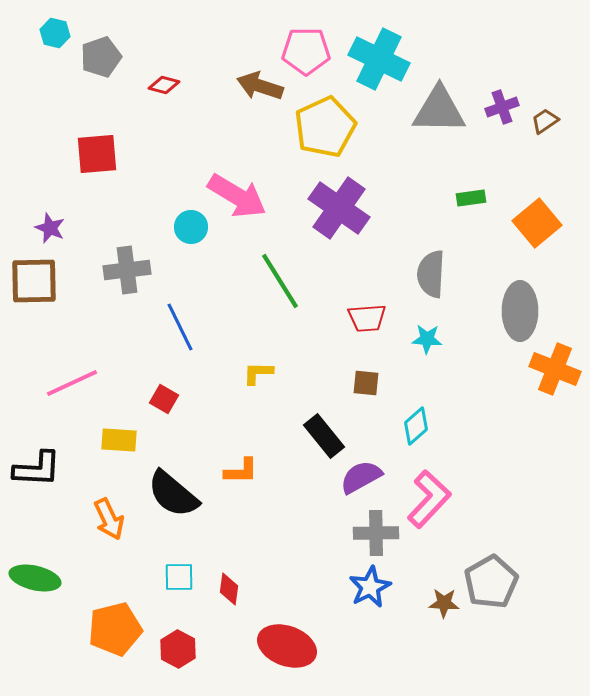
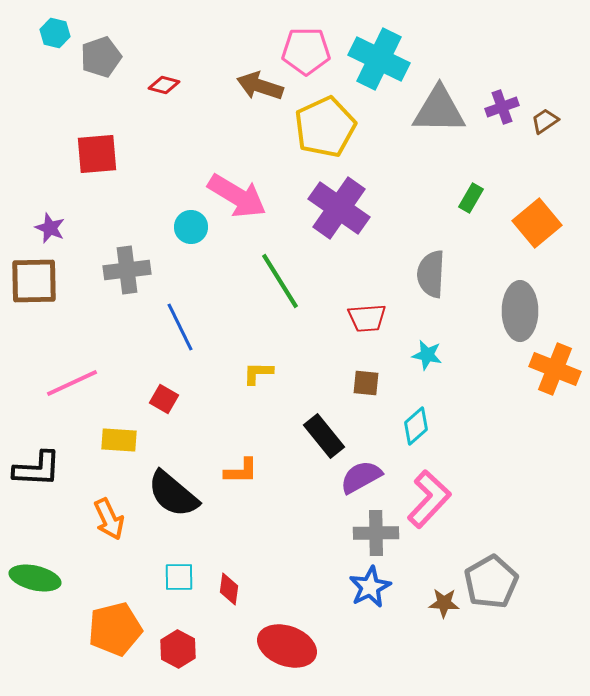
green rectangle at (471, 198): rotated 52 degrees counterclockwise
cyan star at (427, 339): moved 16 px down; rotated 8 degrees clockwise
